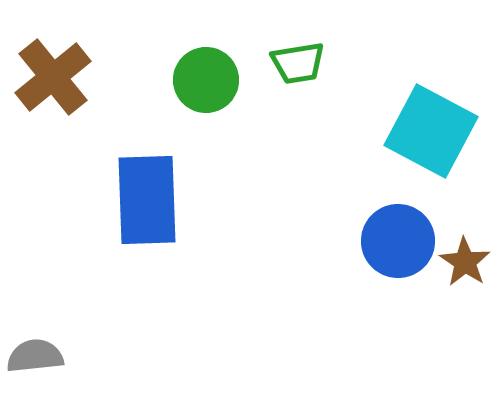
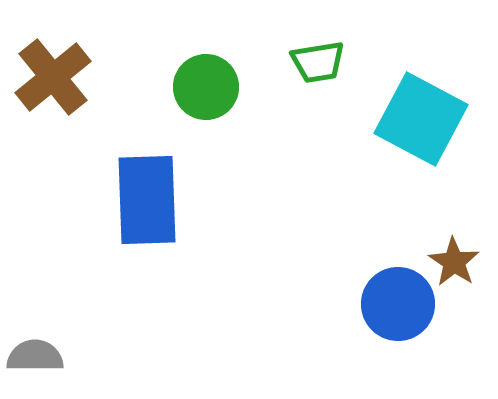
green trapezoid: moved 20 px right, 1 px up
green circle: moved 7 px down
cyan square: moved 10 px left, 12 px up
blue circle: moved 63 px down
brown star: moved 11 px left
gray semicircle: rotated 6 degrees clockwise
